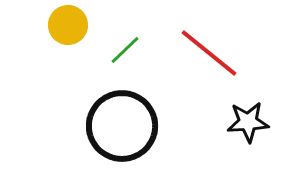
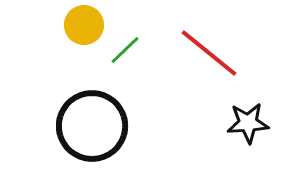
yellow circle: moved 16 px right
black star: moved 1 px down
black circle: moved 30 px left
